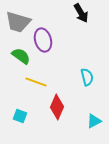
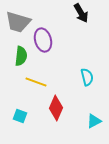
green semicircle: rotated 60 degrees clockwise
red diamond: moved 1 px left, 1 px down
